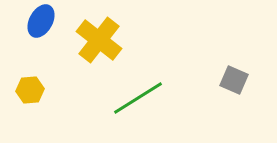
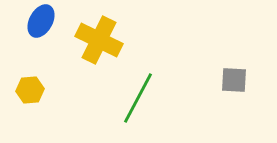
yellow cross: rotated 12 degrees counterclockwise
gray square: rotated 20 degrees counterclockwise
green line: rotated 30 degrees counterclockwise
